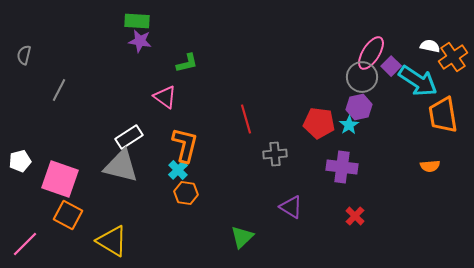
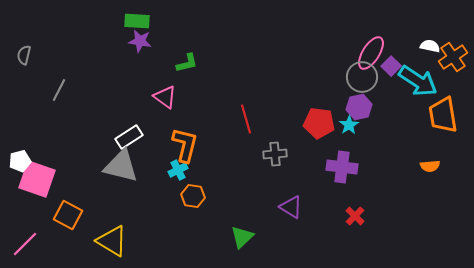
cyan cross: rotated 18 degrees clockwise
pink square: moved 23 px left
orange hexagon: moved 7 px right, 3 px down
